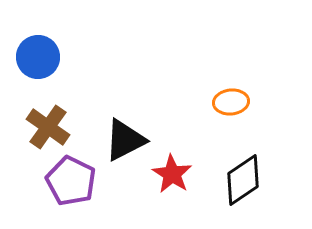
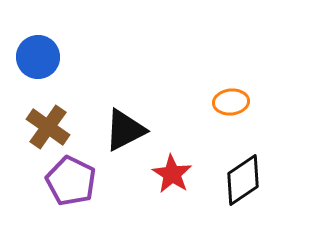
black triangle: moved 10 px up
